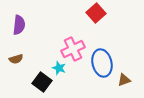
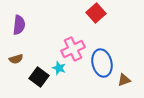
black square: moved 3 px left, 5 px up
